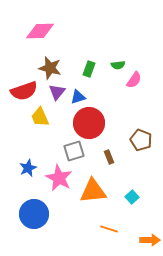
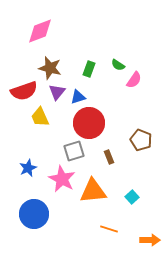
pink diamond: rotated 20 degrees counterclockwise
green semicircle: rotated 40 degrees clockwise
pink star: moved 3 px right, 1 px down
